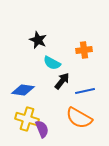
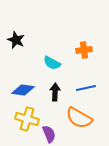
black star: moved 22 px left
black arrow: moved 7 px left, 11 px down; rotated 36 degrees counterclockwise
blue line: moved 1 px right, 3 px up
purple semicircle: moved 7 px right, 5 px down
